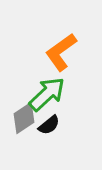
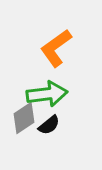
orange L-shape: moved 5 px left, 4 px up
green arrow: rotated 36 degrees clockwise
